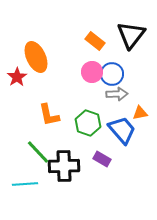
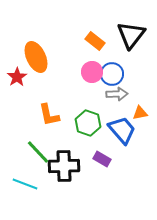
cyan line: rotated 25 degrees clockwise
